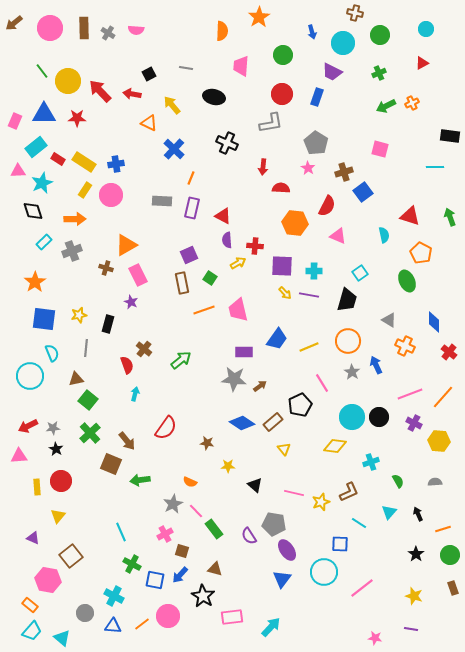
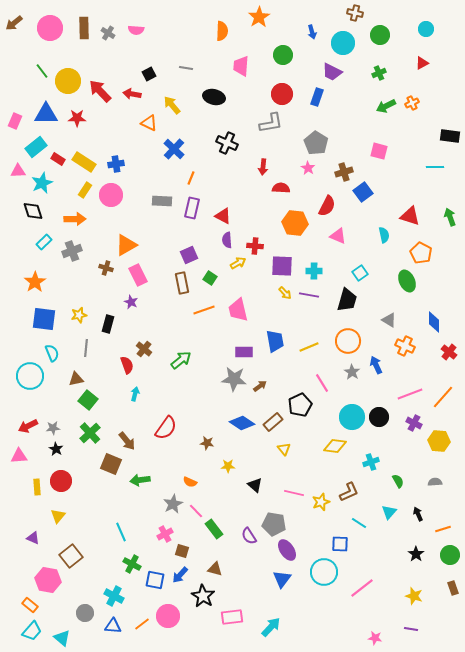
blue triangle at (44, 114): moved 2 px right
pink square at (380, 149): moved 1 px left, 2 px down
blue trapezoid at (277, 339): moved 2 px left, 2 px down; rotated 45 degrees counterclockwise
